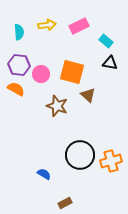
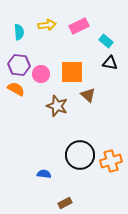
orange square: rotated 15 degrees counterclockwise
blue semicircle: rotated 24 degrees counterclockwise
